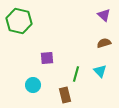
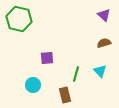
green hexagon: moved 2 px up
